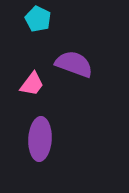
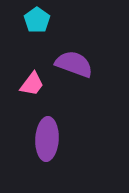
cyan pentagon: moved 1 px left, 1 px down; rotated 10 degrees clockwise
purple ellipse: moved 7 px right
